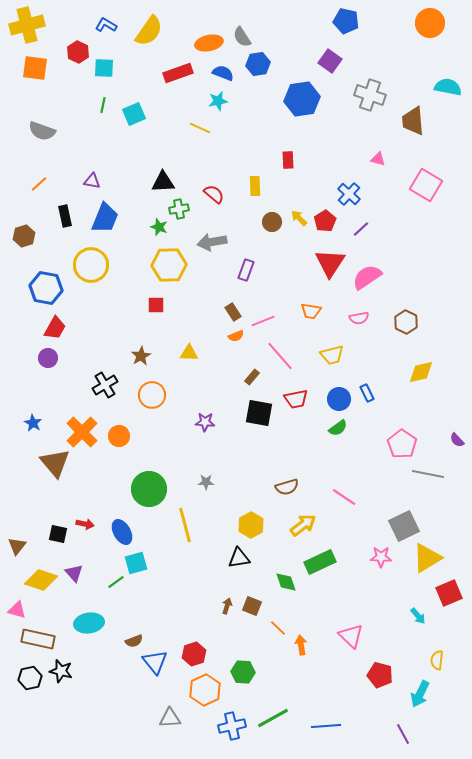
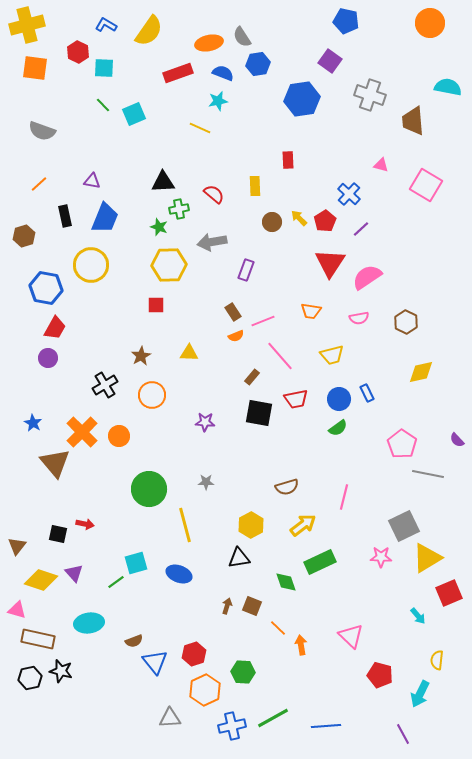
green line at (103, 105): rotated 56 degrees counterclockwise
pink triangle at (378, 159): moved 3 px right, 6 px down
pink line at (344, 497): rotated 70 degrees clockwise
blue ellipse at (122, 532): moved 57 px right, 42 px down; rotated 40 degrees counterclockwise
